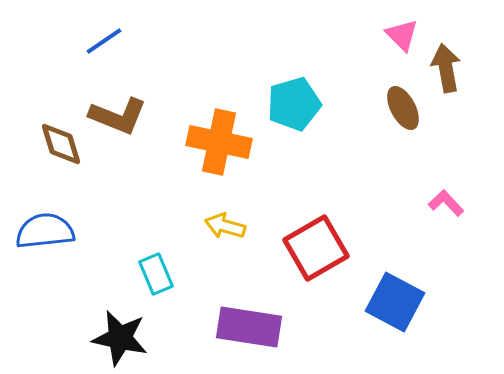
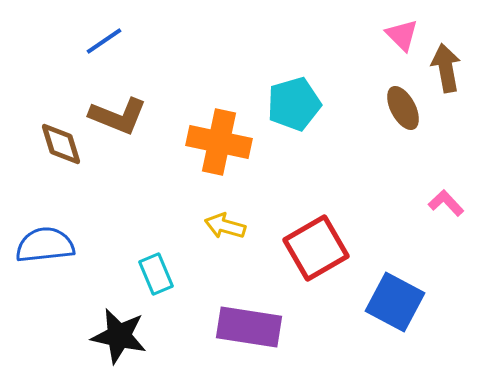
blue semicircle: moved 14 px down
black star: moved 1 px left, 2 px up
